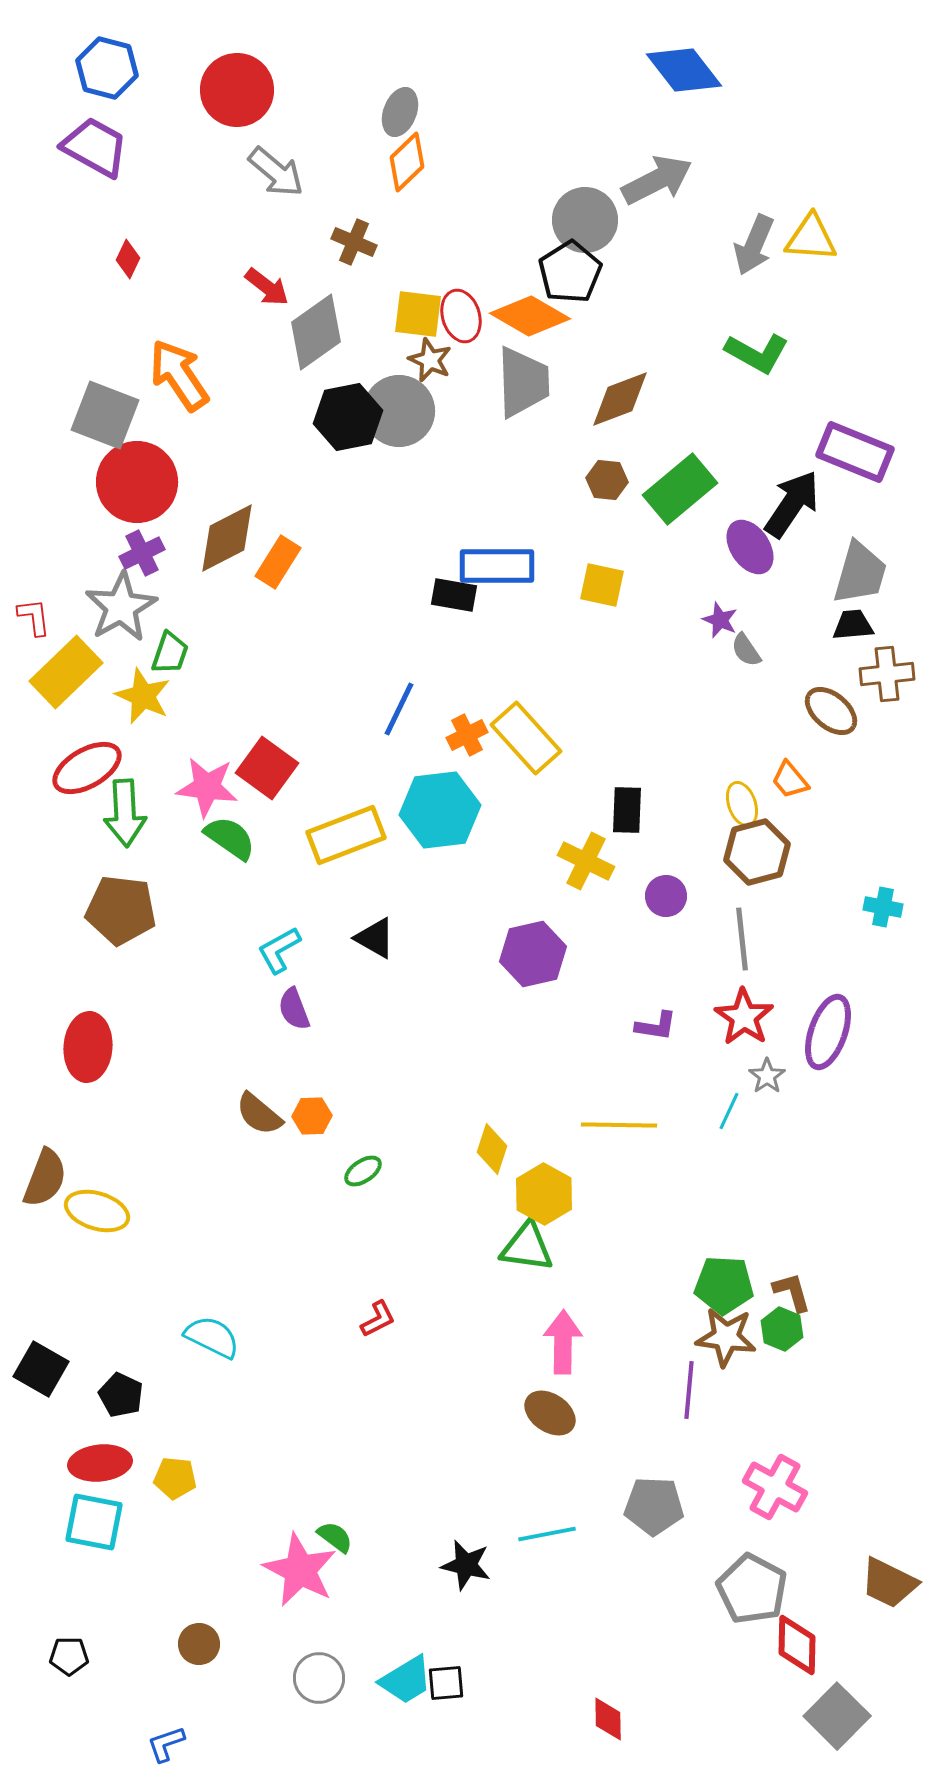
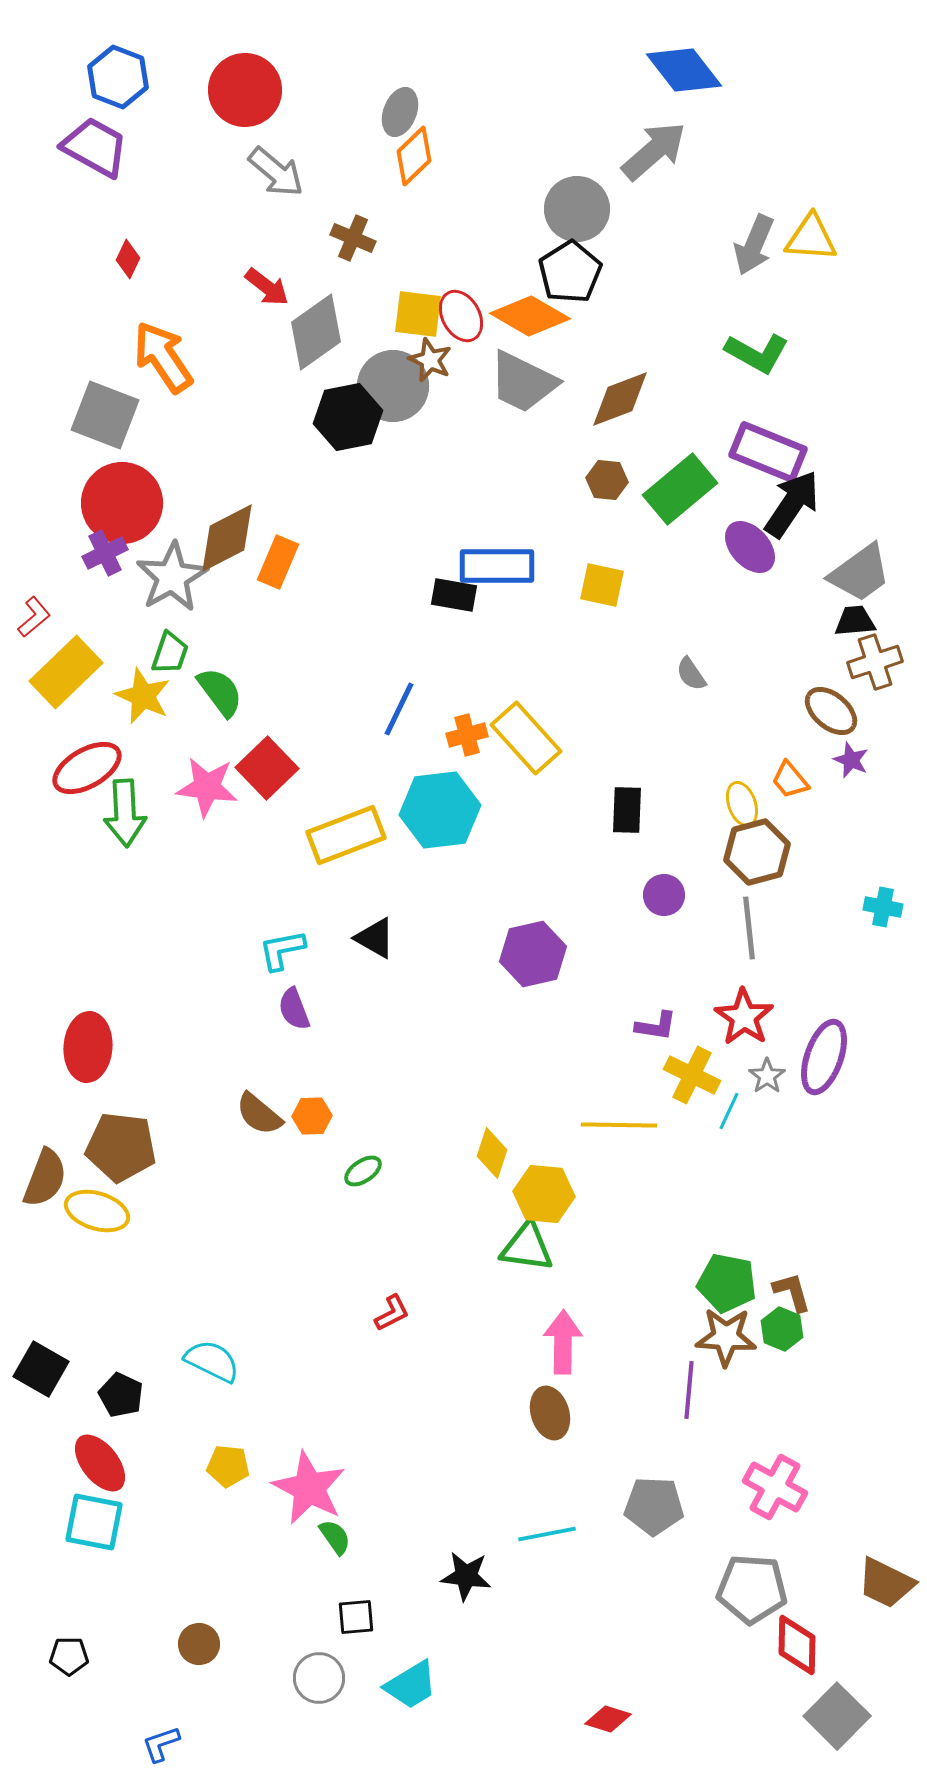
blue hexagon at (107, 68): moved 11 px right, 9 px down; rotated 6 degrees clockwise
red circle at (237, 90): moved 8 px right
orange diamond at (407, 162): moved 7 px right, 6 px up
gray arrow at (657, 180): moved 3 px left, 29 px up; rotated 14 degrees counterclockwise
gray circle at (585, 220): moved 8 px left, 11 px up
brown cross at (354, 242): moved 1 px left, 4 px up
red ellipse at (461, 316): rotated 12 degrees counterclockwise
orange arrow at (179, 375): moved 16 px left, 18 px up
gray trapezoid at (523, 382): rotated 118 degrees clockwise
gray circle at (399, 411): moved 6 px left, 25 px up
purple rectangle at (855, 452): moved 87 px left
red circle at (137, 482): moved 15 px left, 21 px down
purple ellipse at (750, 547): rotated 8 degrees counterclockwise
purple cross at (142, 553): moved 37 px left
orange rectangle at (278, 562): rotated 9 degrees counterclockwise
gray trapezoid at (860, 573): rotated 38 degrees clockwise
gray star at (121, 607): moved 51 px right, 30 px up
red L-shape at (34, 617): rotated 57 degrees clockwise
purple star at (720, 620): moved 131 px right, 140 px down
black trapezoid at (853, 625): moved 2 px right, 4 px up
gray semicircle at (746, 650): moved 55 px left, 24 px down
brown cross at (887, 674): moved 12 px left, 12 px up; rotated 12 degrees counterclockwise
orange cross at (467, 735): rotated 12 degrees clockwise
red square at (267, 768): rotated 10 degrees clockwise
green semicircle at (230, 838): moved 10 px left, 146 px up; rotated 18 degrees clockwise
yellow cross at (586, 861): moved 106 px right, 214 px down
purple circle at (666, 896): moved 2 px left, 1 px up
brown pentagon at (121, 910): moved 237 px down
gray line at (742, 939): moved 7 px right, 11 px up
cyan L-shape at (279, 950): moved 3 px right; rotated 18 degrees clockwise
purple ellipse at (828, 1032): moved 4 px left, 25 px down
yellow diamond at (492, 1149): moved 4 px down
yellow hexagon at (544, 1194): rotated 24 degrees counterclockwise
green pentagon at (724, 1285): moved 3 px right, 2 px up; rotated 8 degrees clockwise
red L-shape at (378, 1319): moved 14 px right, 6 px up
cyan semicircle at (212, 1337): moved 24 px down
brown star at (726, 1337): rotated 4 degrees counterclockwise
brown ellipse at (550, 1413): rotated 39 degrees clockwise
red ellipse at (100, 1463): rotated 58 degrees clockwise
yellow pentagon at (175, 1478): moved 53 px right, 12 px up
green semicircle at (335, 1537): rotated 18 degrees clockwise
black star at (466, 1565): moved 11 px down; rotated 6 degrees counterclockwise
pink star at (300, 1570): moved 9 px right, 82 px up
brown trapezoid at (889, 1583): moved 3 px left
gray pentagon at (752, 1589): rotated 24 degrees counterclockwise
cyan trapezoid at (406, 1680): moved 5 px right, 5 px down
black square at (446, 1683): moved 90 px left, 66 px up
red diamond at (608, 1719): rotated 72 degrees counterclockwise
blue L-shape at (166, 1744): moved 5 px left
